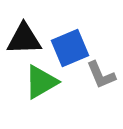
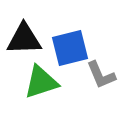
blue square: rotated 9 degrees clockwise
green triangle: rotated 12 degrees clockwise
